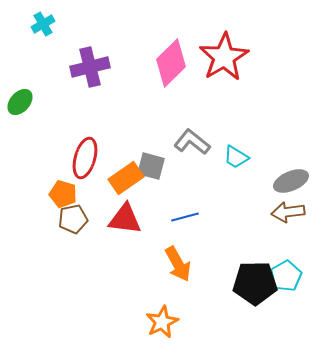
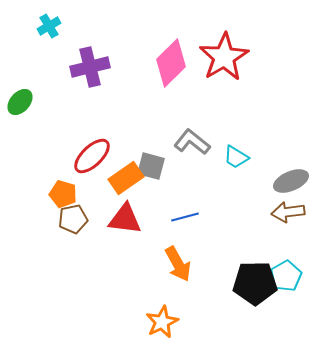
cyan cross: moved 6 px right, 2 px down
red ellipse: moved 7 px right, 2 px up; rotated 30 degrees clockwise
